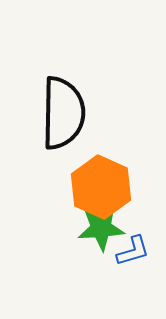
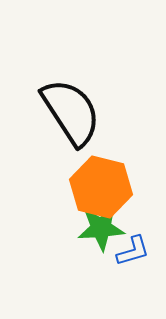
black semicircle: moved 8 px right, 1 px up; rotated 34 degrees counterclockwise
orange hexagon: rotated 10 degrees counterclockwise
